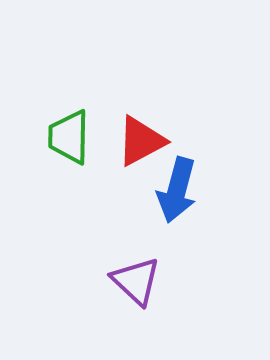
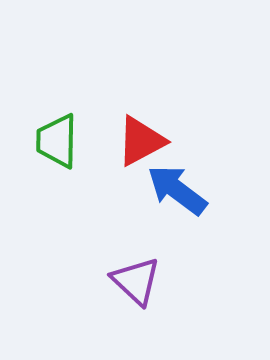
green trapezoid: moved 12 px left, 4 px down
blue arrow: rotated 112 degrees clockwise
